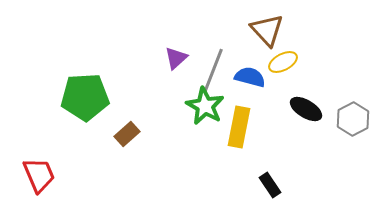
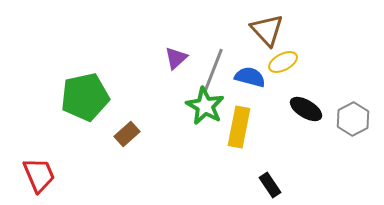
green pentagon: rotated 9 degrees counterclockwise
